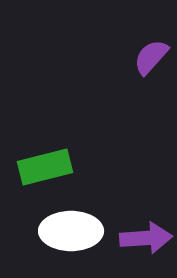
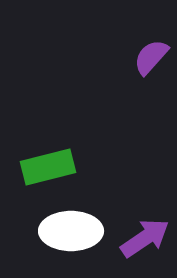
green rectangle: moved 3 px right
purple arrow: moved 1 px left; rotated 30 degrees counterclockwise
